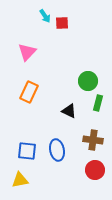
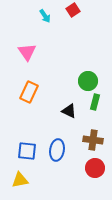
red square: moved 11 px right, 13 px up; rotated 32 degrees counterclockwise
pink triangle: rotated 18 degrees counterclockwise
green rectangle: moved 3 px left, 1 px up
blue ellipse: rotated 20 degrees clockwise
red circle: moved 2 px up
